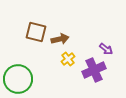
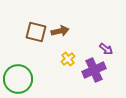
brown arrow: moved 8 px up
